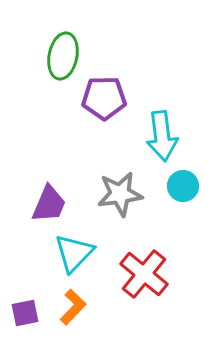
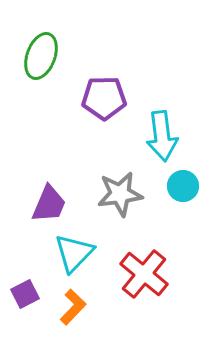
green ellipse: moved 22 px left; rotated 9 degrees clockwise
purple square: moved 19 px up; rotated 16 degrees counterclockwise
